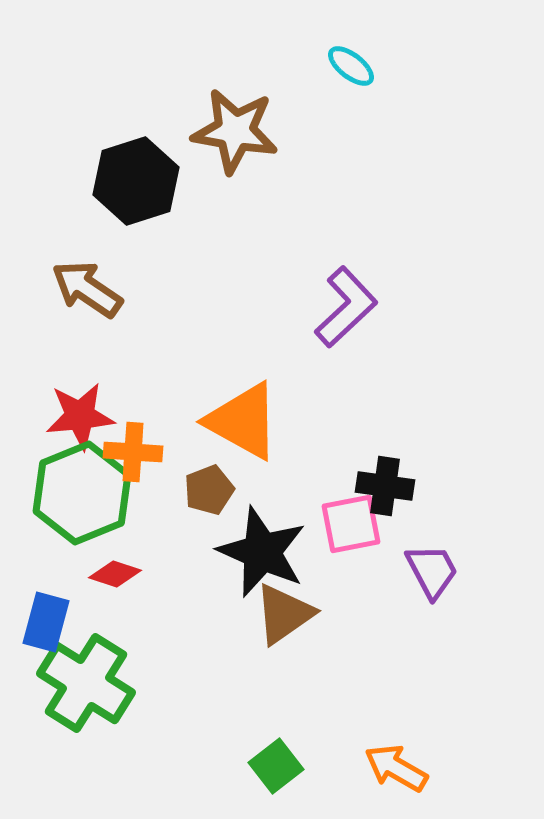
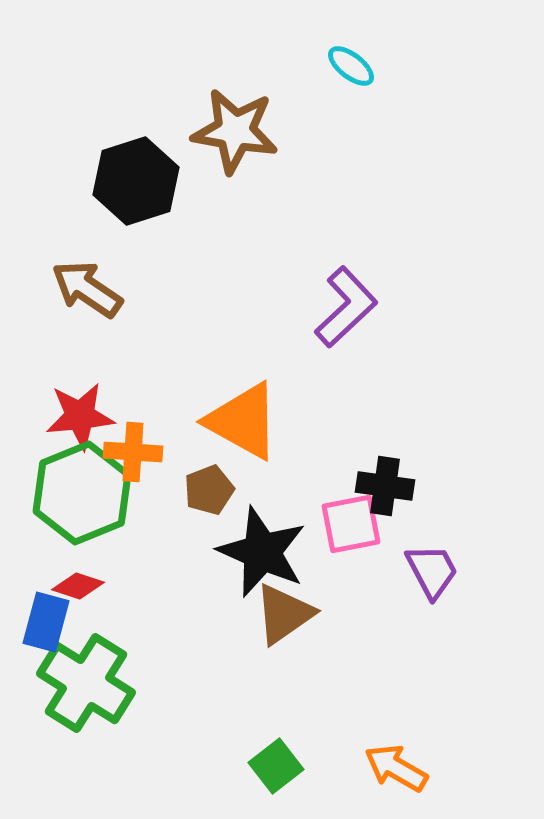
red diamond: moved 37 px left, 12 px down
